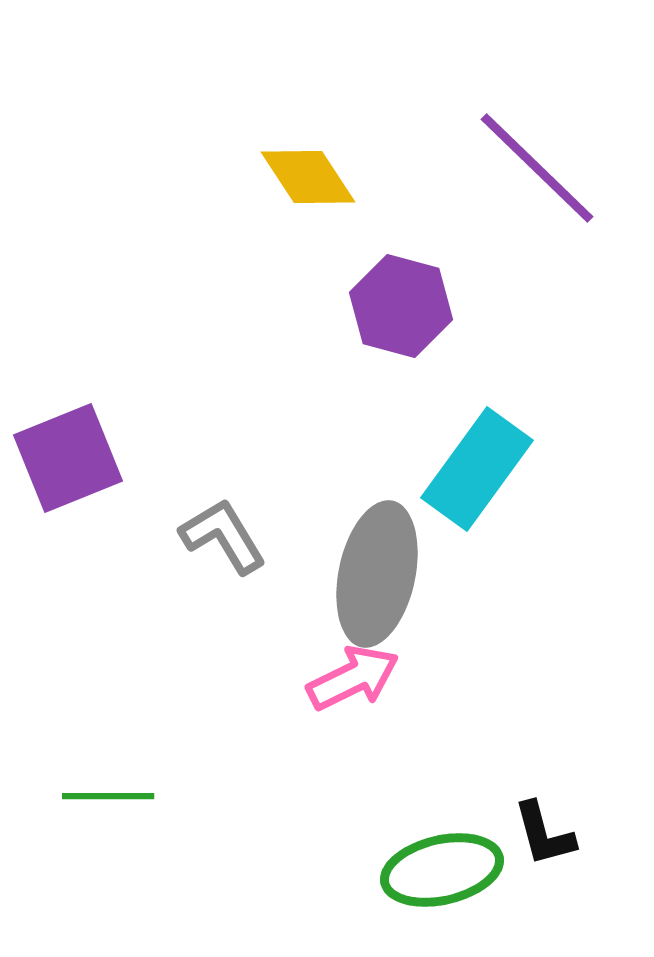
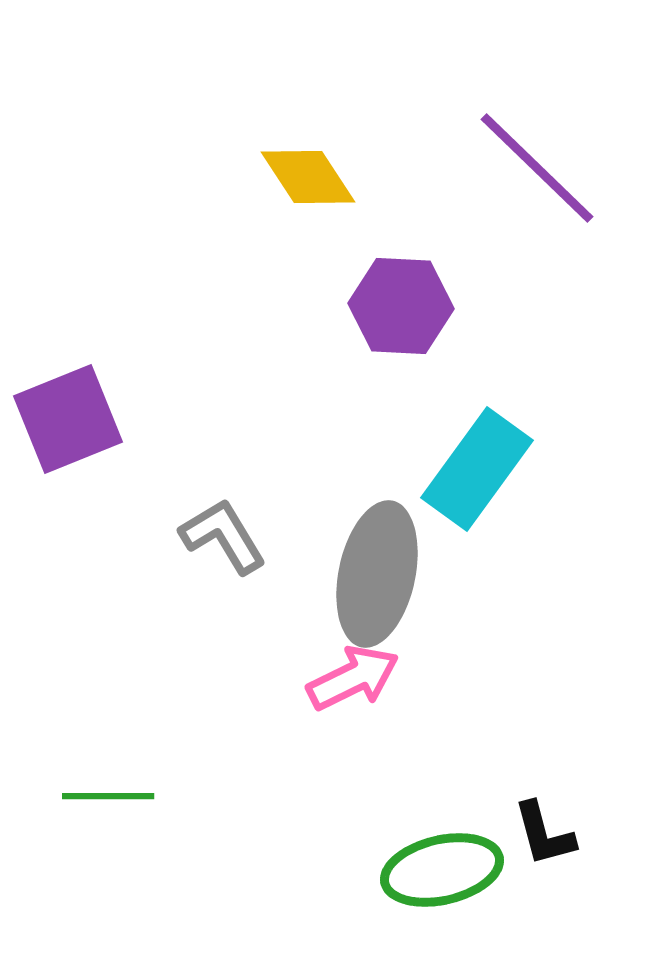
purple hexagon: rotated 12 degrees counterclockwise
purple square: moved 39 px up
